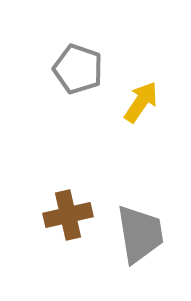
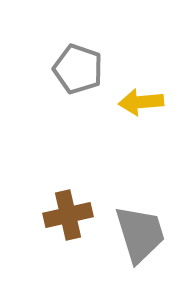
yellow arrow: rotated 129 degrees counterclockwise
gray trapezoid: rotated 8 degrees counterclockwise
